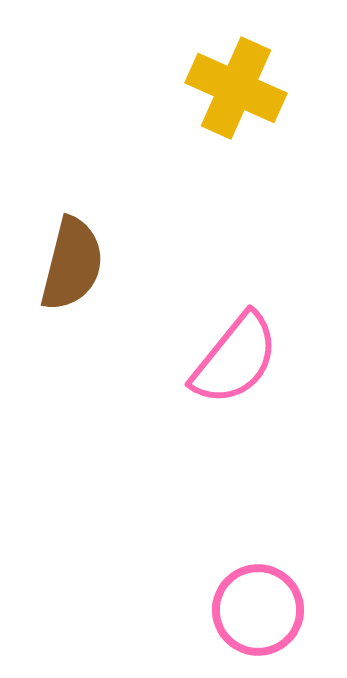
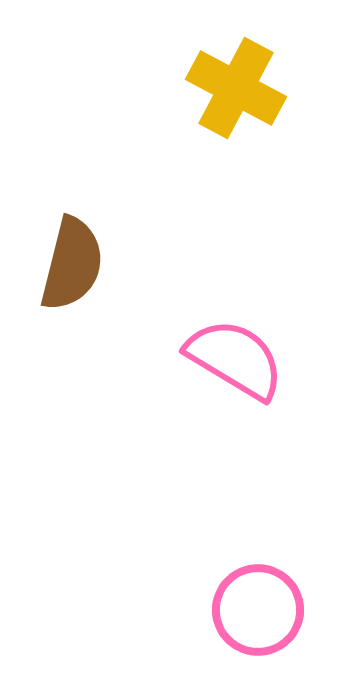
yellow cross: rotated 4 degrees clockwise
pink semicircle: rotated 98 degrees counterclockwise
